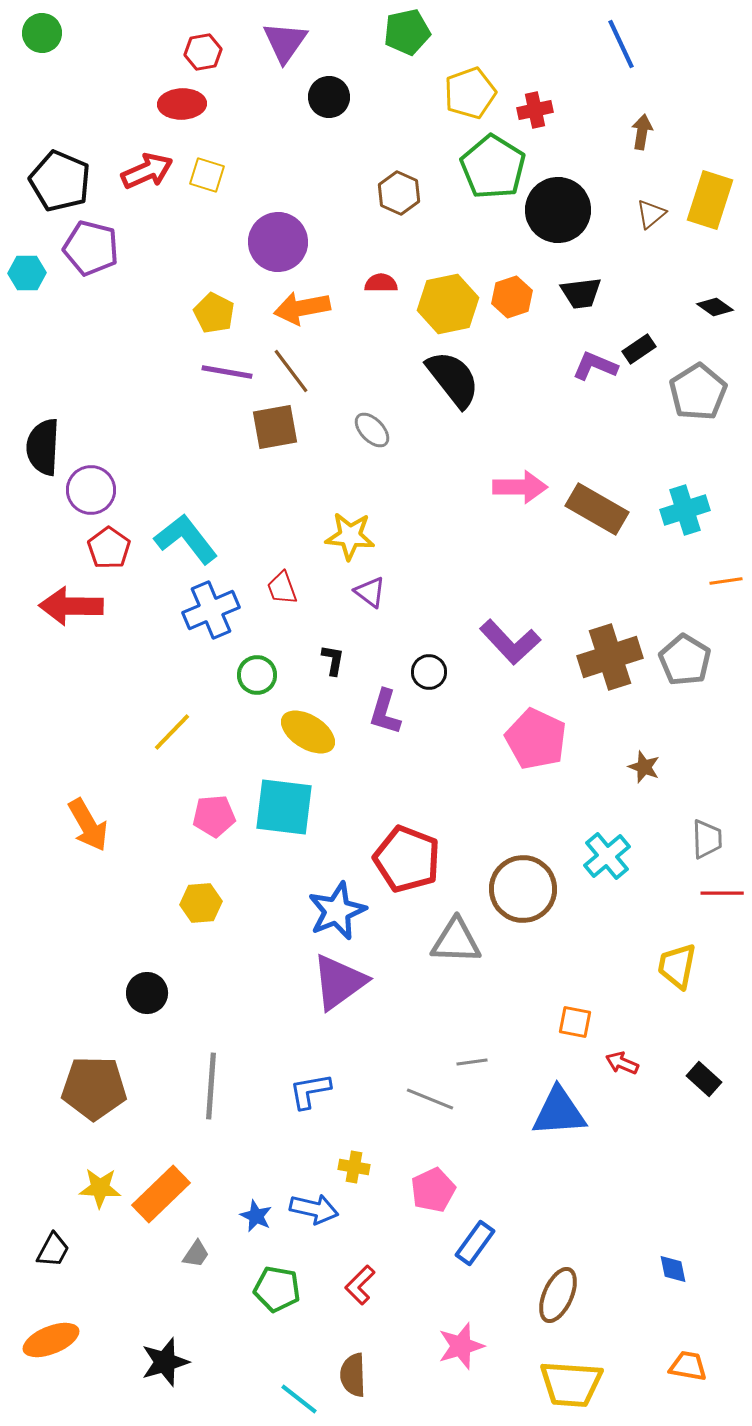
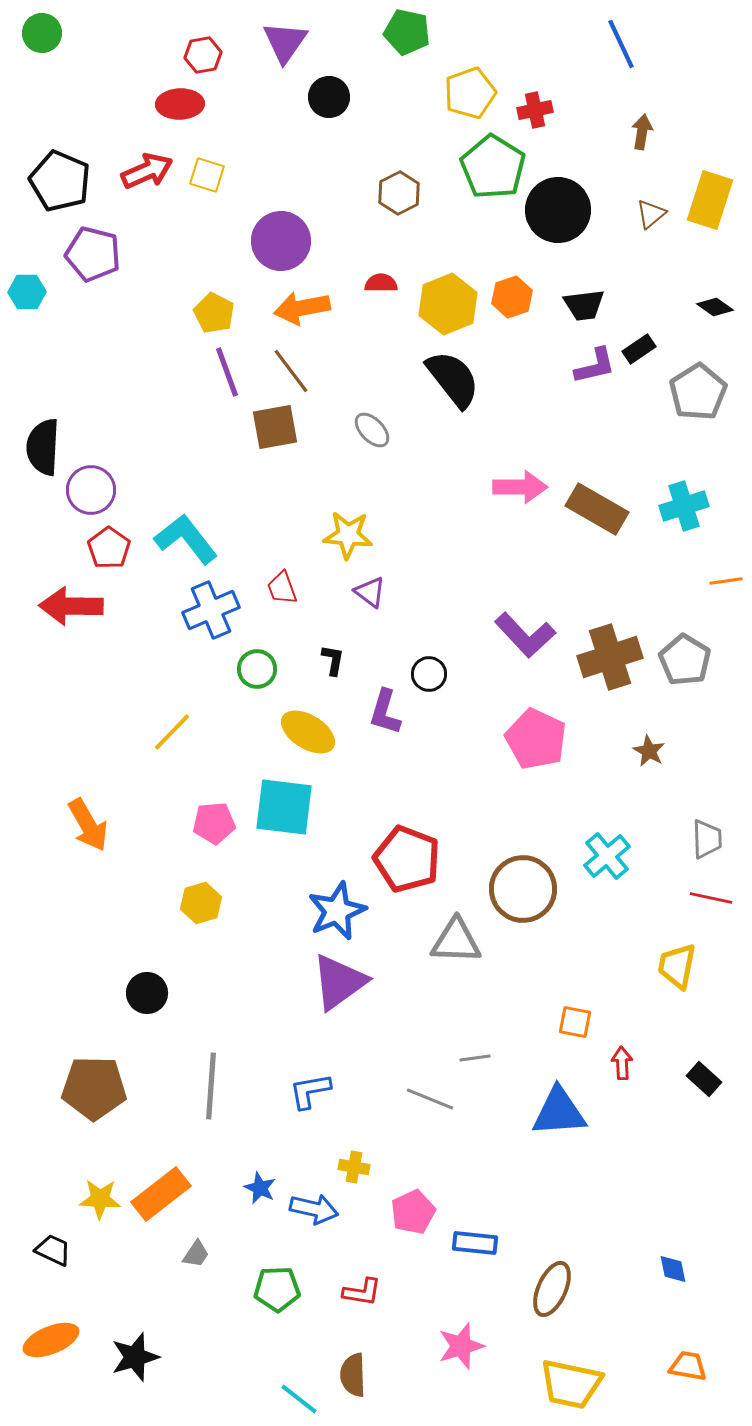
green pentagon at (407, 32): rotated 24 degrees clockwise
red hexagon at (203, 52): moved 3 px down
red ellipse at (182, 104): moved 2 px left
brown hexagon at (399, 193): rotated 9 degrees clockwise
purple circle at (278, 242): moved 3 px right, 1 px up
purple pentagon at (91, 248): moved 2 px right, 6 px down
cyan hexagon at (27, 273): moved 19 px down
black trapezoid at (581, 293): moved 3 px right, 12 px down
yellow hexagon at (448, 304): rotated 10 degrees counterclockwise
purple L-shape at (595, 366): rotated 144 degrees clockwise
purple line at (227, 372): rotated 60 degrees clockwise
cyan cross at (685, 510): moved 1 px left, 4 px up
yellow star at (350, 536): moved 2 px left, 1 px up
purple L-shape at (510, 642): moved 15 px right, 7 px up
black circle at (429, 672): moved 2 px down
green circle at (257, 675): moved 6 px up
brown star at (644, 767): moved 5 px right, 16 px up; rotated 8 degrees clockwise
pink pentagon at (214, 816): moved 7 px down
red line at (722, 893): moved 11 px left, 5 px down; rotated 12 degrees clockwise
yellow hexagon at (201, 903): rotated 12 degrees counterclockwise
gray line at (472, 1062): moved 3 px right, 4 px up
red arrow at (622, 1063): rotated 64 degrees clockwise
yellow star at (100, 1188): moved 11 px down
pink pentagon at (433, 1190): moved 20 px left, 22 px down
orange rectangle at (161, 1194): rotated 6 degrees clockwise
blue star at (256, 1216): moved 4 px right, 28 px up
blue rectangle at (475, 1243): rotated 60 degrees clockwise
black trapezoid at (53, 1250): rotated 93 degrees counterclockwise
red L-shape at (360, 1285): moved 2 px right, 7 px down; rotated 126 degrees counterclockwise
green pentagon at (277, 1289): rotated 12 degrees counterclockwise
brown ellipse at (558, 1295): moved 6 px left, 6 px up
black star at (165, 1362): moved 30 px left, 5 px up
yellow trapezoid at (571, 1384): rotated 8 degrees clockwise
